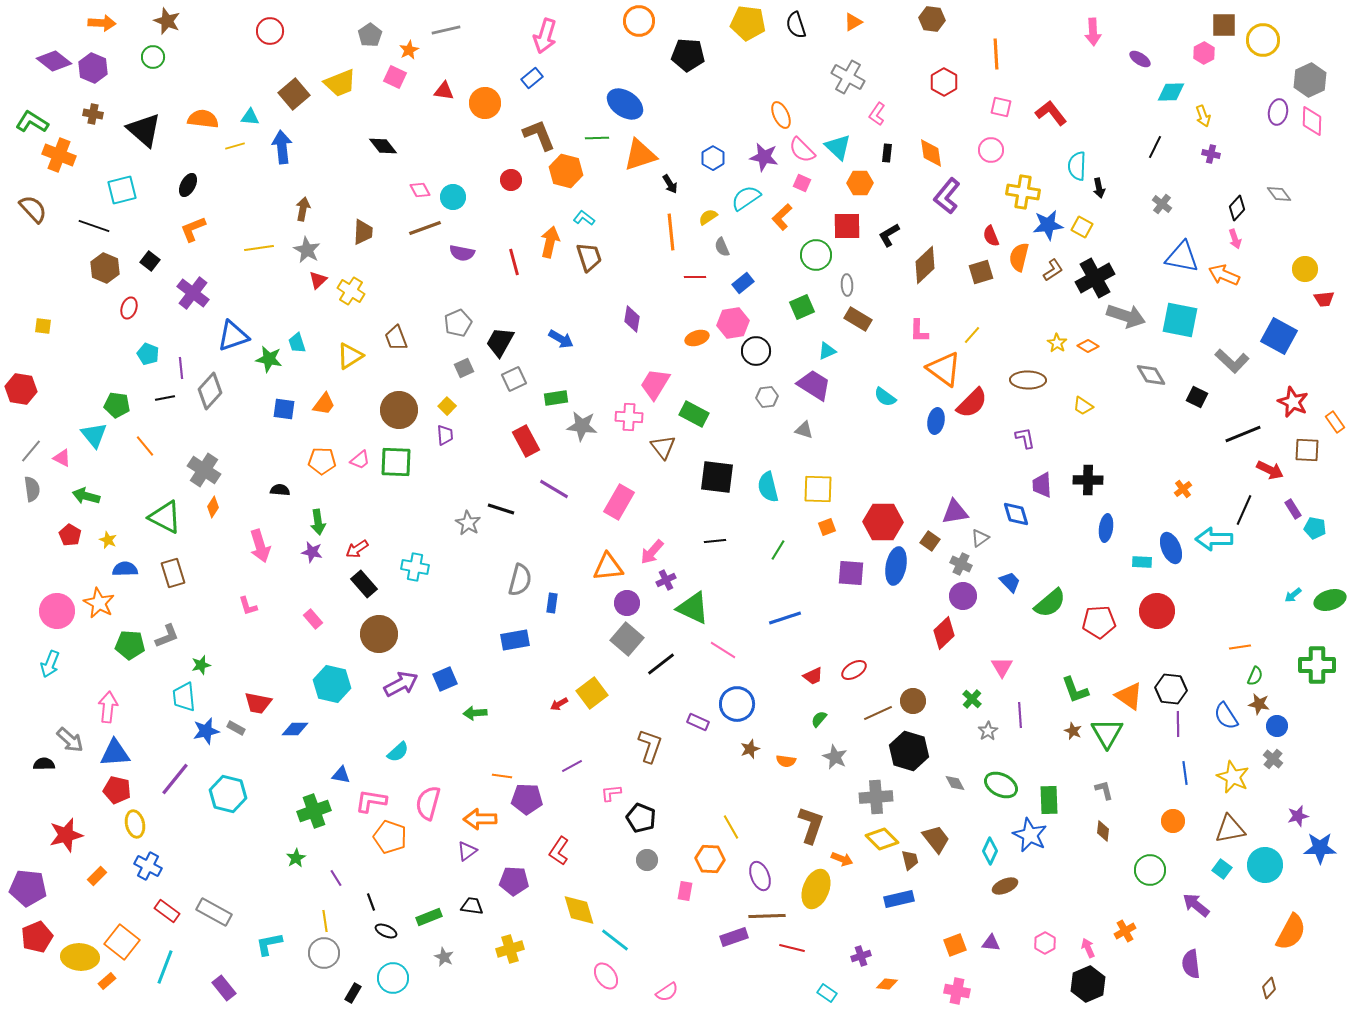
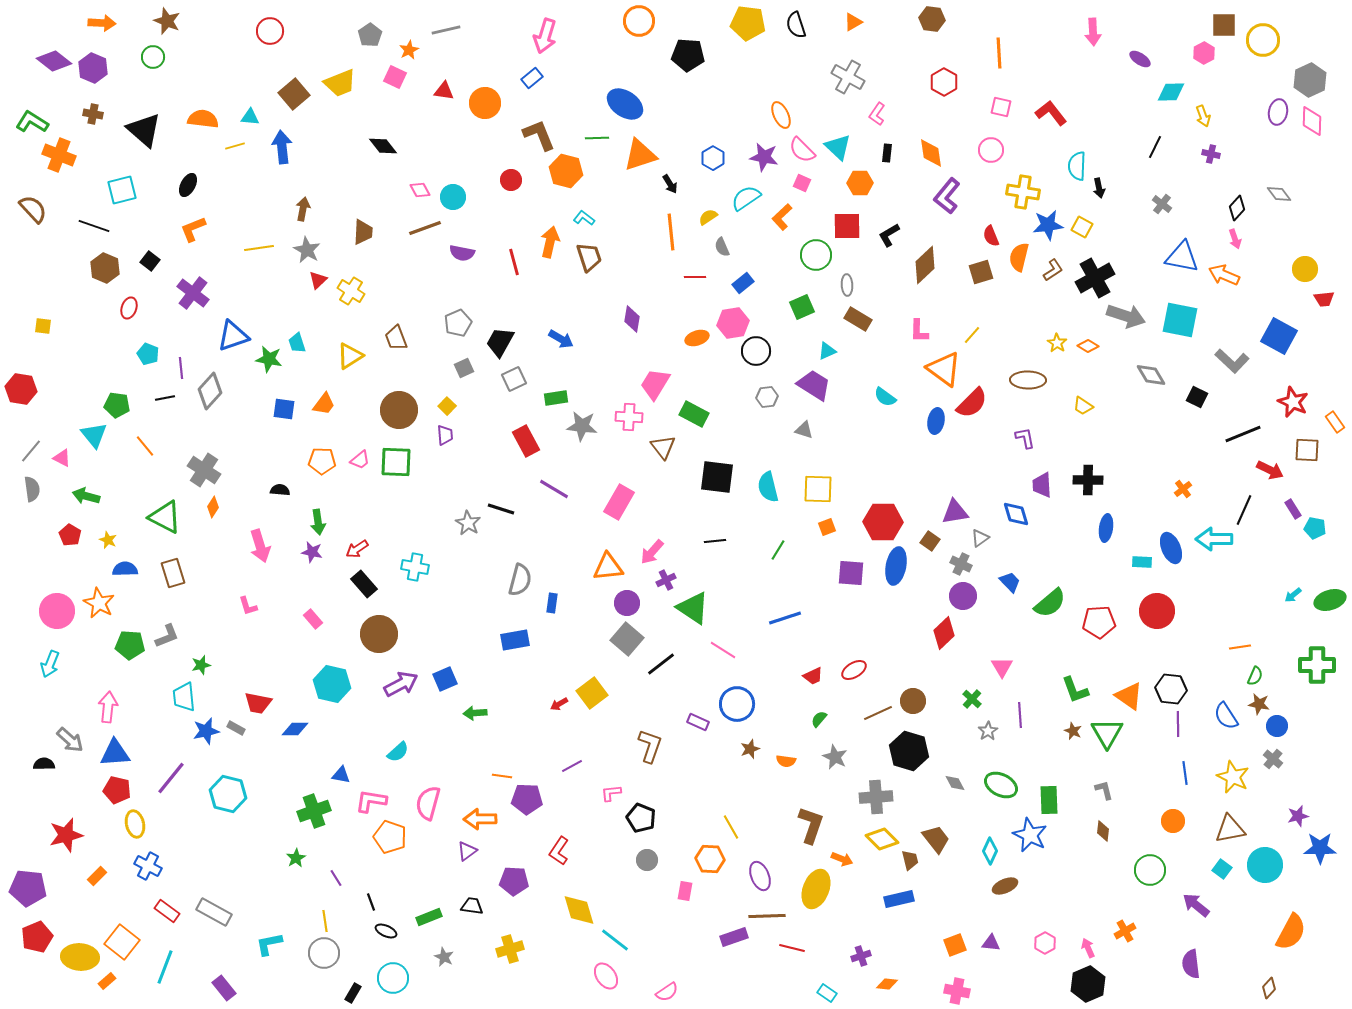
orange line at (996, 54): moved 3 px right, 1 px up
green triangle at (693, 608): rotated 9 degrees clockwise
purple line at (175, 779): moved 4 px left, 1 px up
